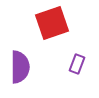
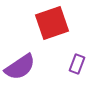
purple semicircle: rotated 56 degrees clockwise
